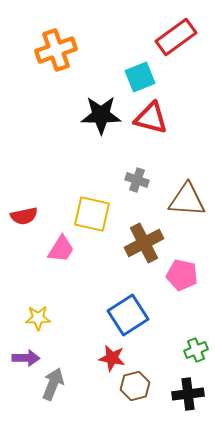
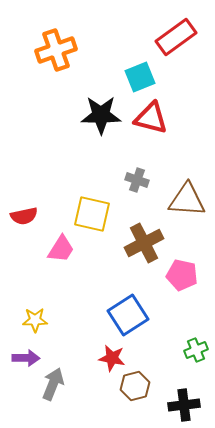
yellow star: moved 3 px left, 2 px down
black cross: moved 4 px left, 11 px down
